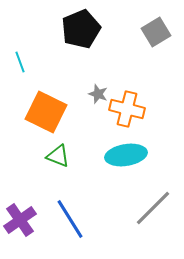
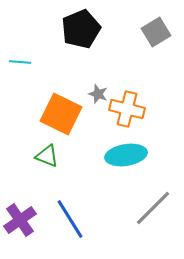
cyan line: rotated 65 degrees counterclockwise
orange square: moved 15 px right, 2 px down
green triangle: moved 11 px left
